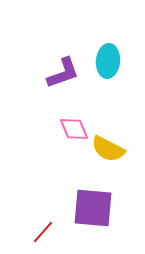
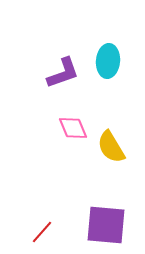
pink diamond: moved 1 px left, 1 px up
yellow semicircle: moved 3 px right, 2 px up; rotated 32 degrees clockwise
purple square: moved 13 px right, 17 px down
red line: moved 1 px left
